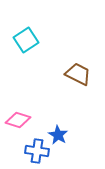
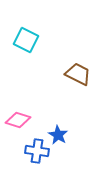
cyan square: rotated 30 degrees counterclockwise
